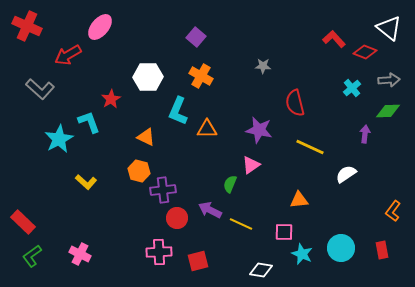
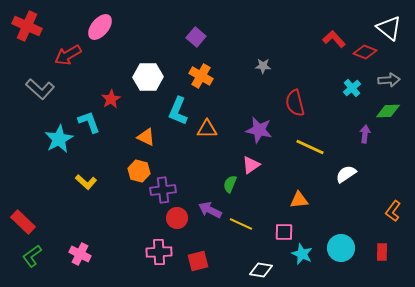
red rectangle at (382, 250): moved 2 px down; rotated 12 degrees clockwise
